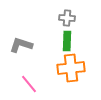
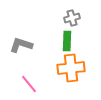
gray cross: moved 5 px right; rotated 21 degrees counterclockwise
